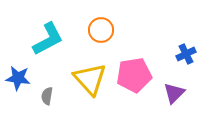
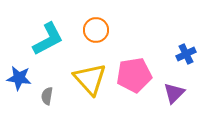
orange circle: moved 5 px left
blue star: moved 1 px right
